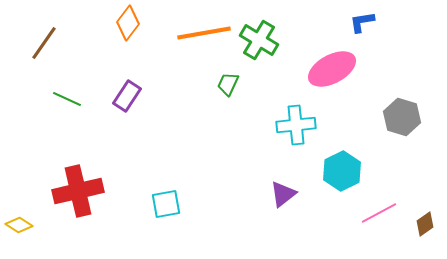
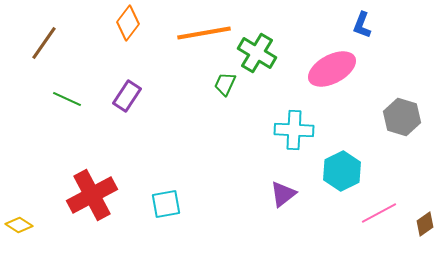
blue L-shape: moved 3 px down; rotated 60 degrees counterclockwise
green cross: moved 2 px left, 13 px down
green trapezoid: moved 3 px left
cyan cross: moved 2 px left, 5 px down; rotated 9 degrees clockwise
red cross: moved 14 px right, 4 px down; rotated 15 degrees counterclockwise
